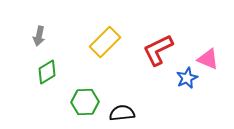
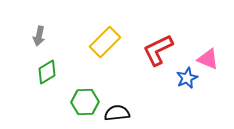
black semicircle: moved 5 px left
